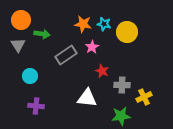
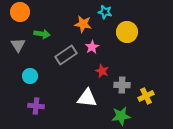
orange circle: moved 1 px left, 8 px up
cyan star: moved 1 px right, 12 px up
yellow cross: moved 2 px right, 1 px up
